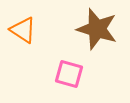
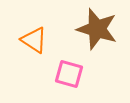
orange triangle: moved 11 px right, 10 px down
